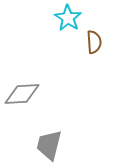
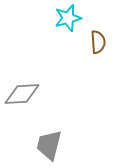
cyan star: rotated 24 degrees clockwise
brown semicircle: moved 4 px right
